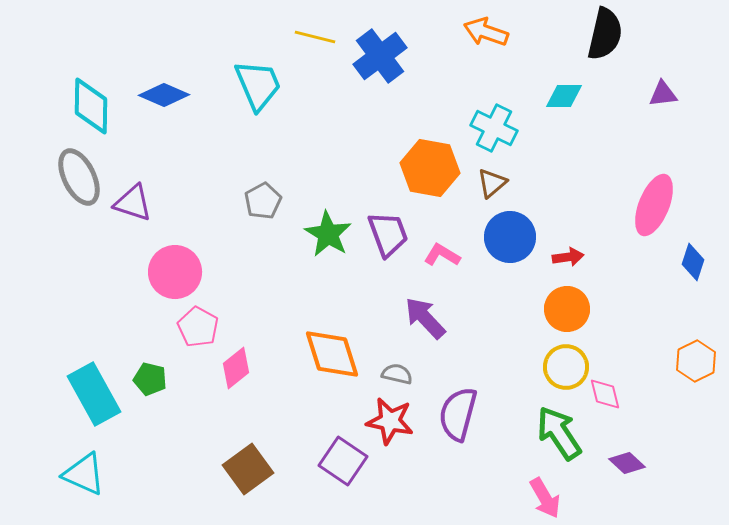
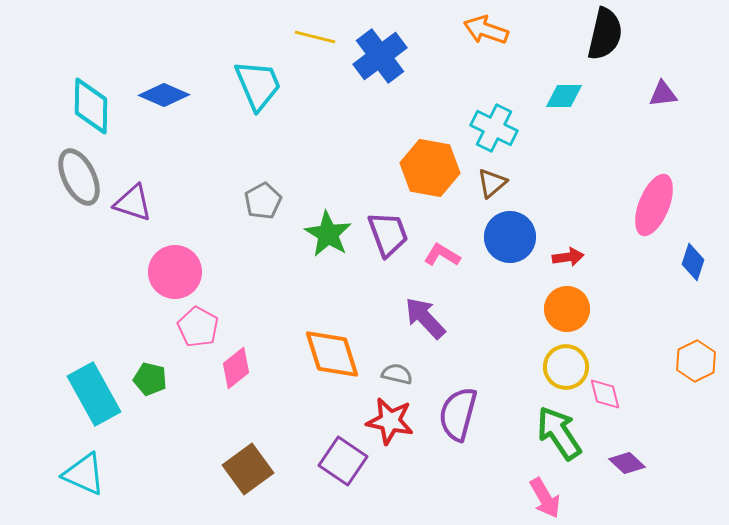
orange arrow at (486, 32): moved 2 px up
